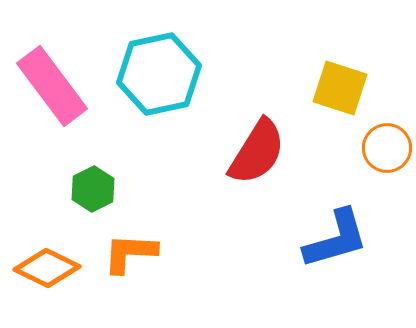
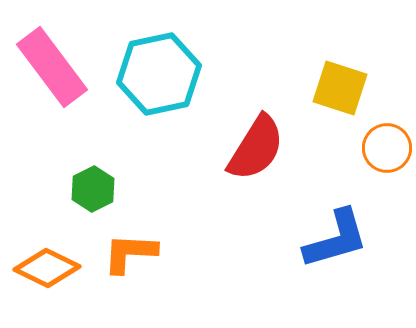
pink rectangle: moved 19 px up
red semicircle: moved 1 px left, 4 px up
